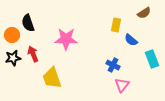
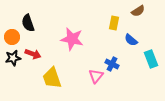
brown semicircle: moved 6 px left, 2 px up
yellow rectangle: moved 2 px left, 2 px up
orange circle: moved 2 px down
pink star: moved 6 px right; rotated 10 degrees clockwise
red arrow: rotated 133 degrees clockwise
cyan rectangle: moved 1 px left
blue cross: moved 1 px left, 1 px up
pink triangle: moved 26 px left, 9 px up
